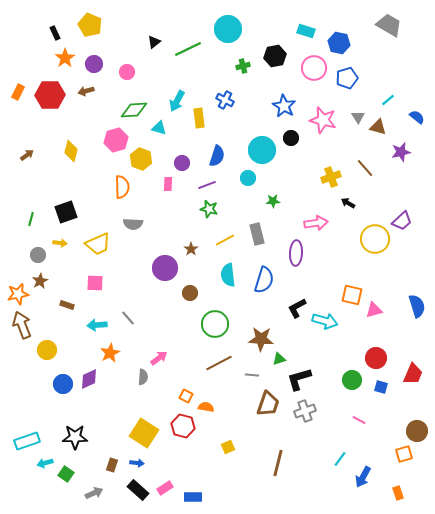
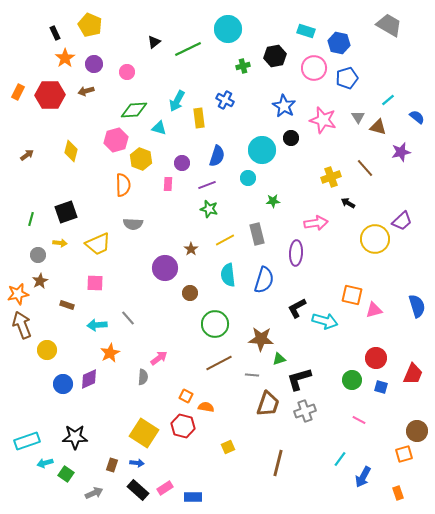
orange semicircle at (122, 187): moved 1 px right, 2 px up
